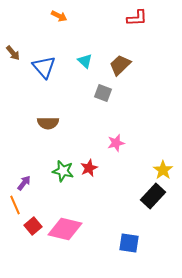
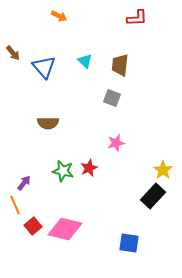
brown trapezoid: rotated 40 degrees counterclockwise
gray square: moved 9 px right, 5 px down
